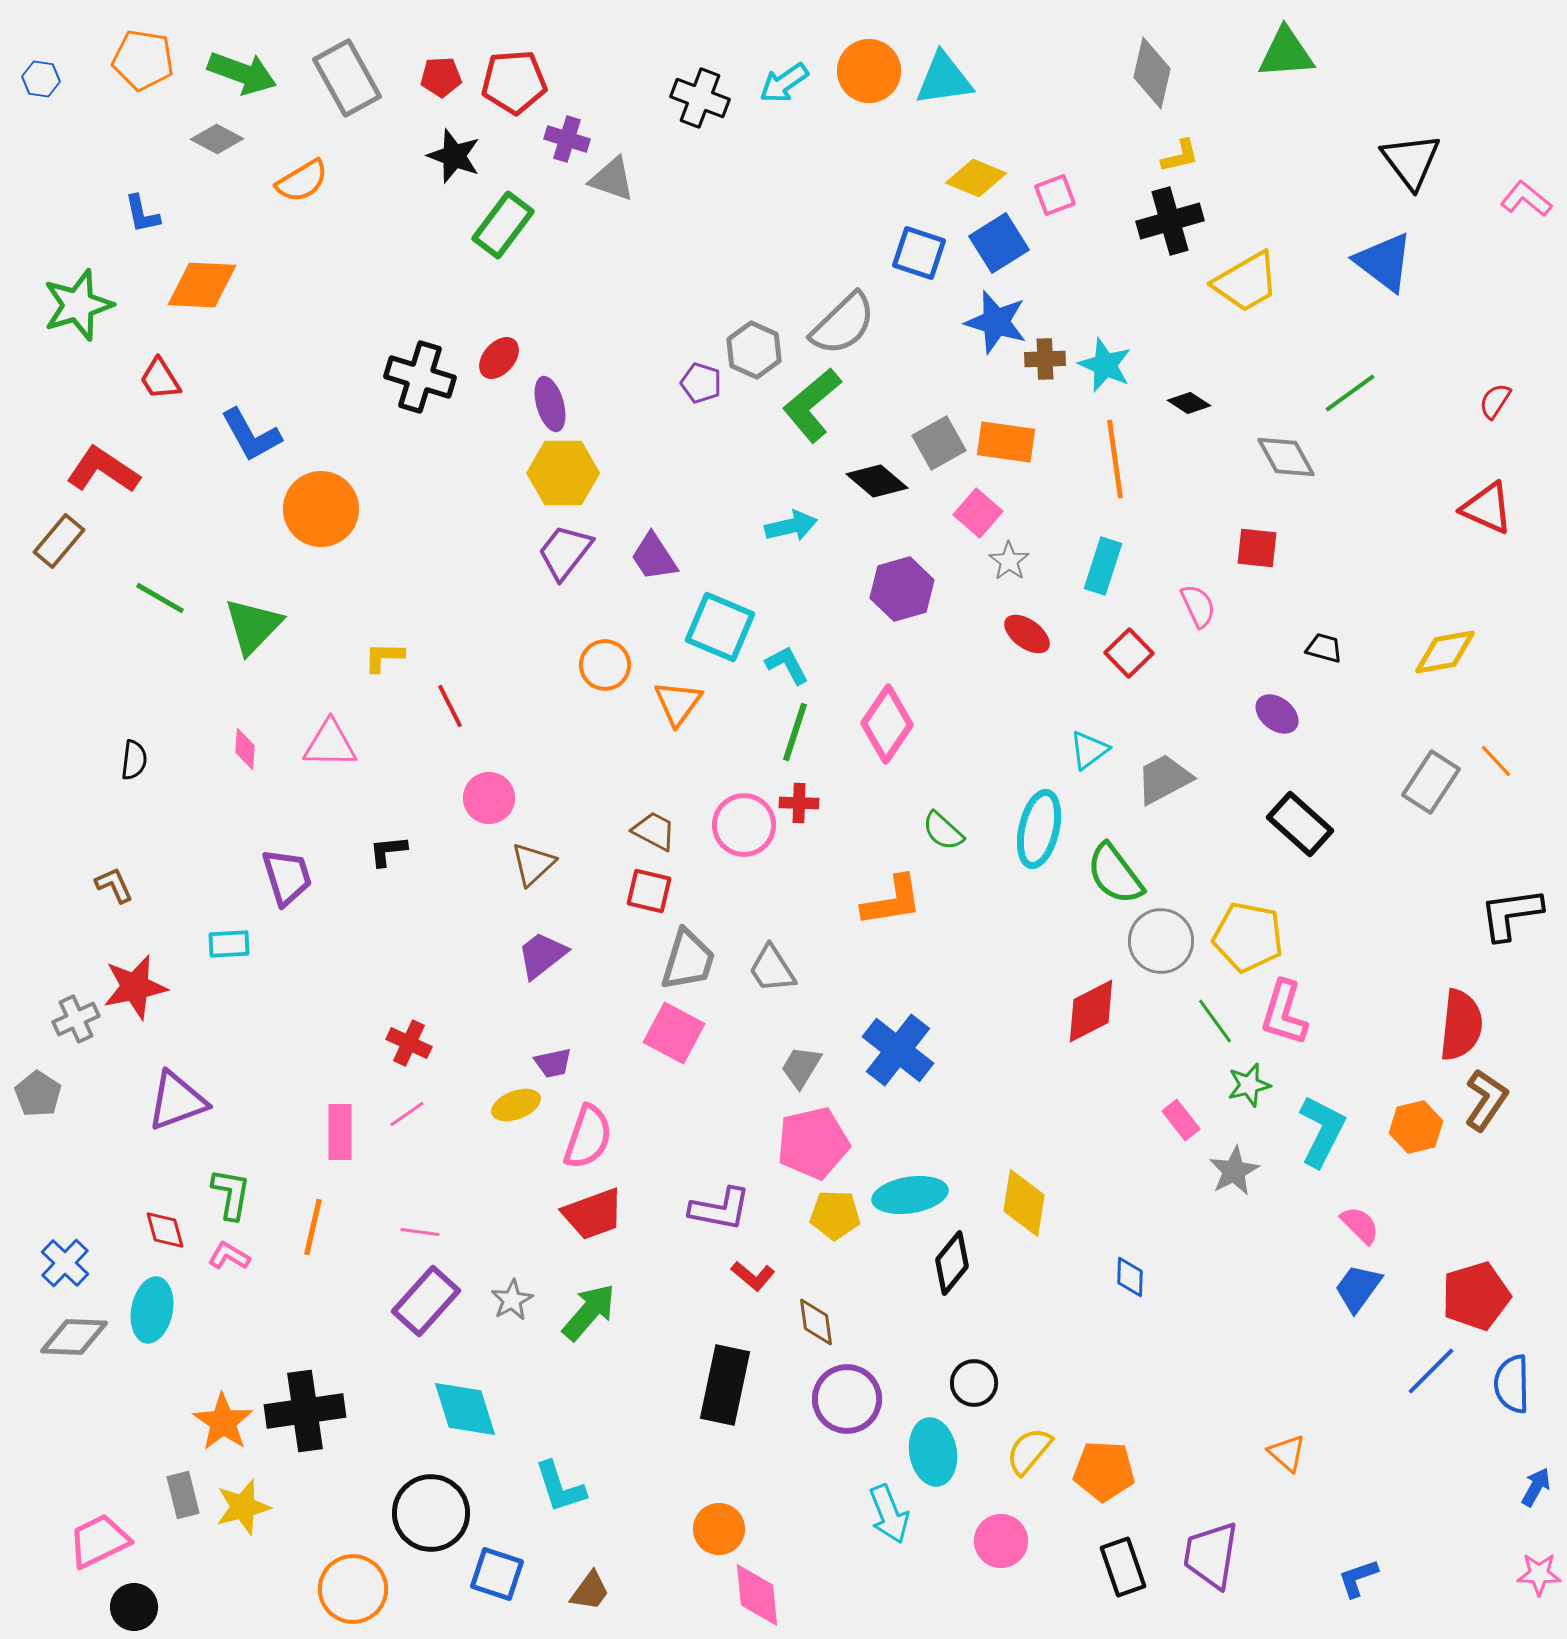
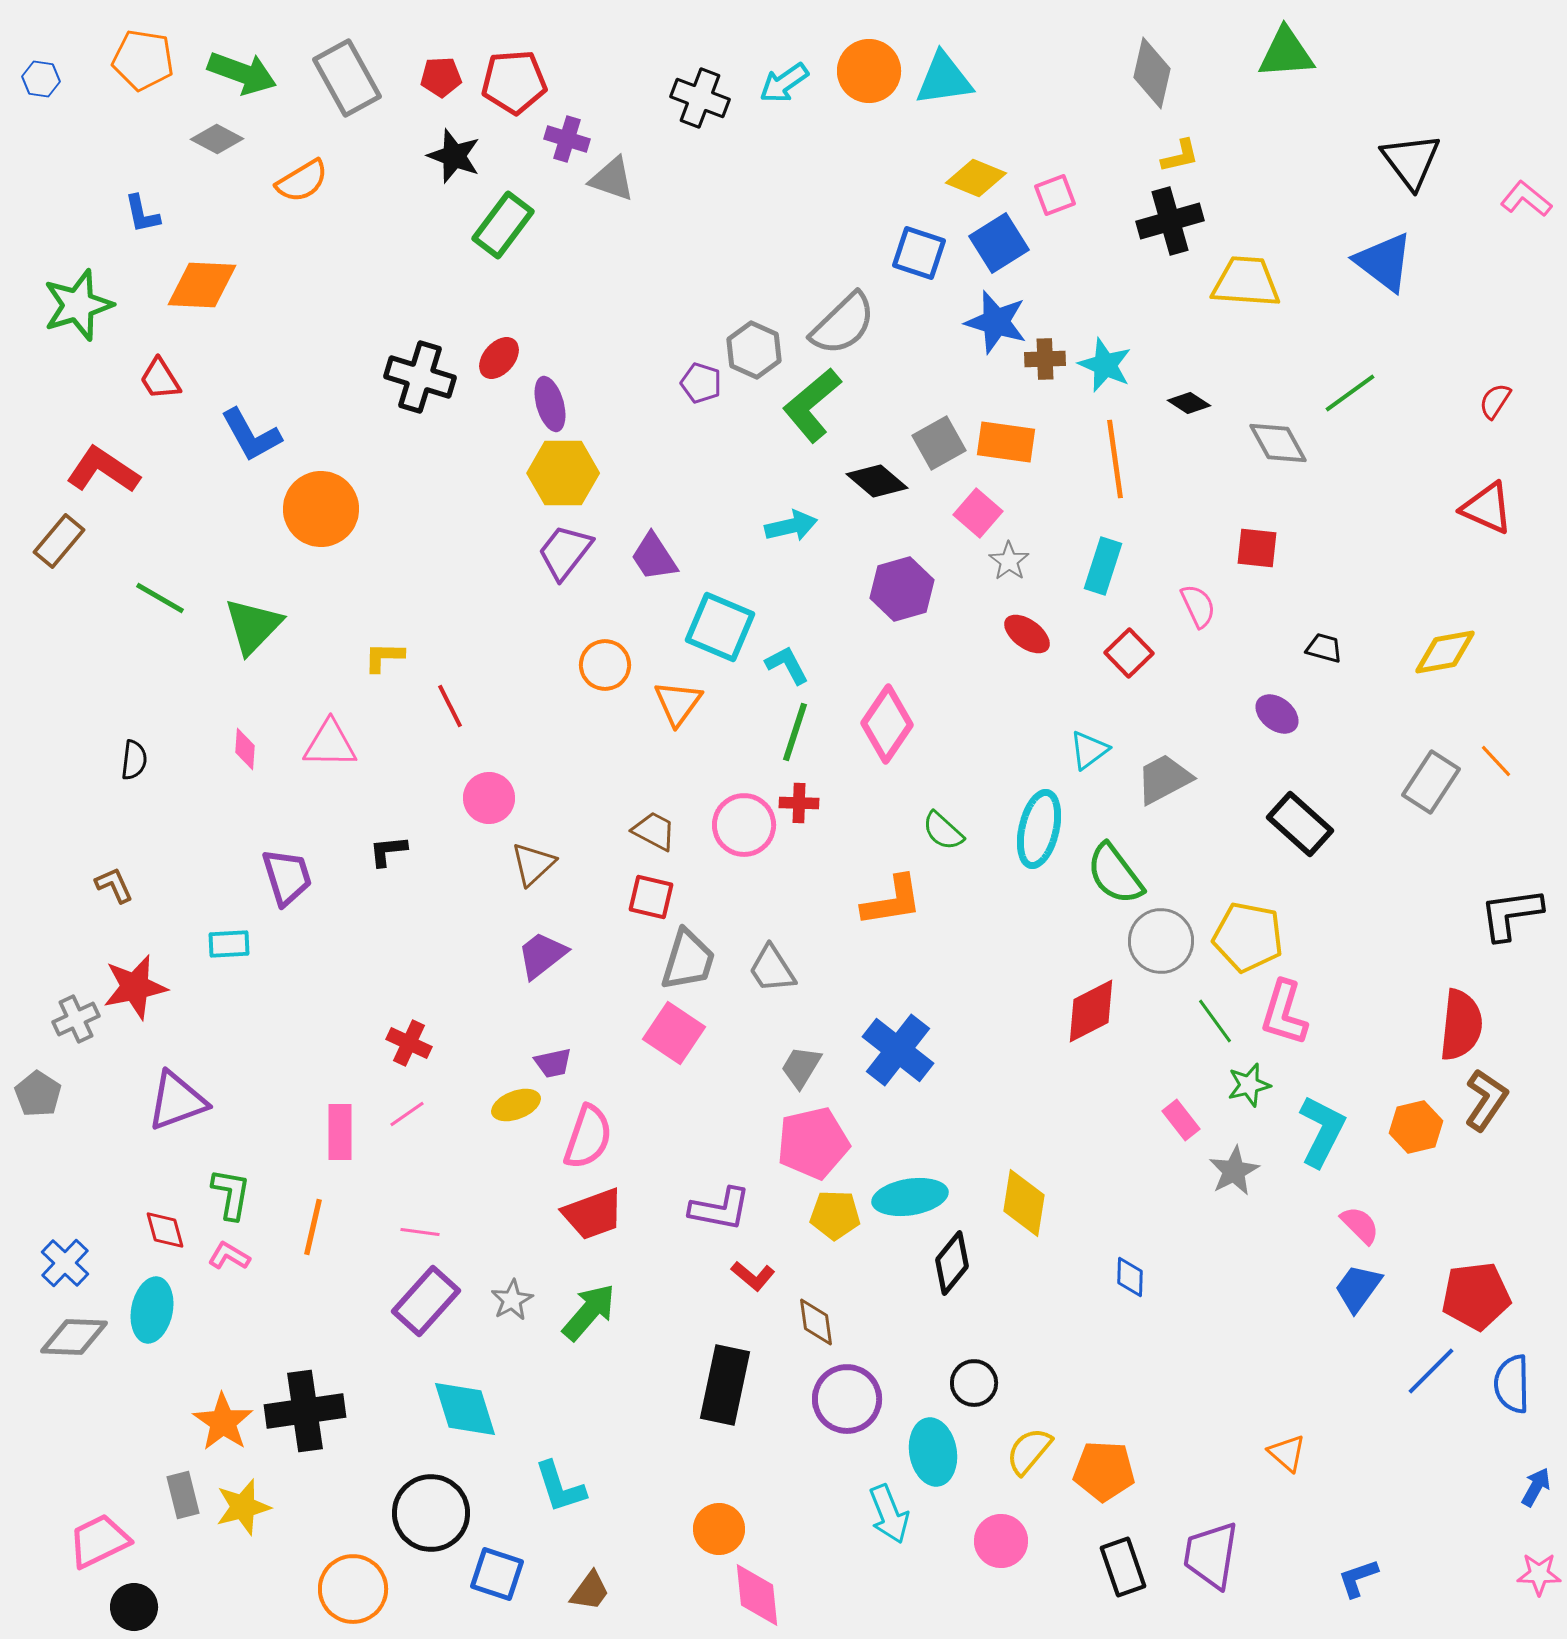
yellow trapezoid at (1246, 282): rotated 146 degrees counterclockwise
gray diamond at (1286, 457): moved 8 px left, 14 px up
red square at (649, 891): moved 2 px right, 6 px down
pink square at (674, 1033): rotated 6 degrees clockwise
cyan ellipse at (910, 1195): moved 2 px down
red pentagon at (1476, 1296): rotated 10 degrees clockwise
